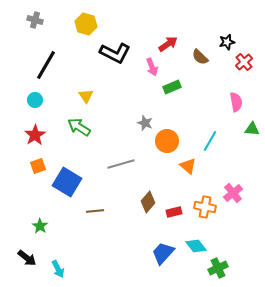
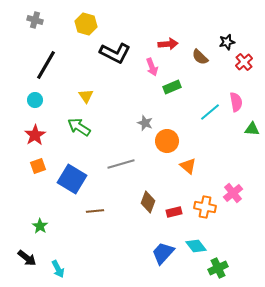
red arrow: rotated 30 degrees clockwise
cyan line: moved 29 px up; rotated 20 degrees clockwise
blue square: moved 5 px right, 3 px up
brown diamond: rotated 20 degrees counterclockwise
